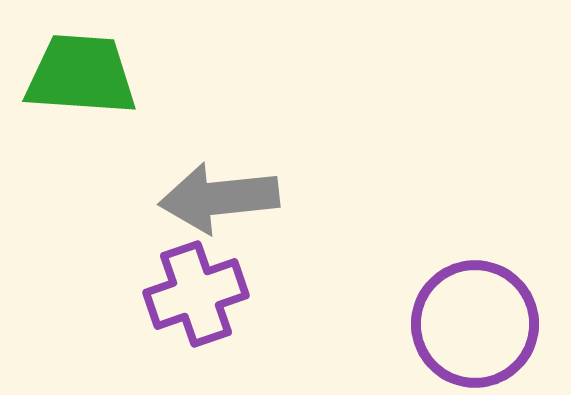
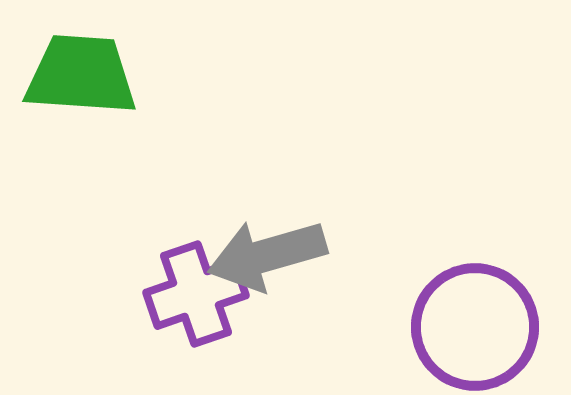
gray arrow: moved 48 px right, 57 px down; rotated 10 degrees counterclockwise
purple circle: moved 3 px down
